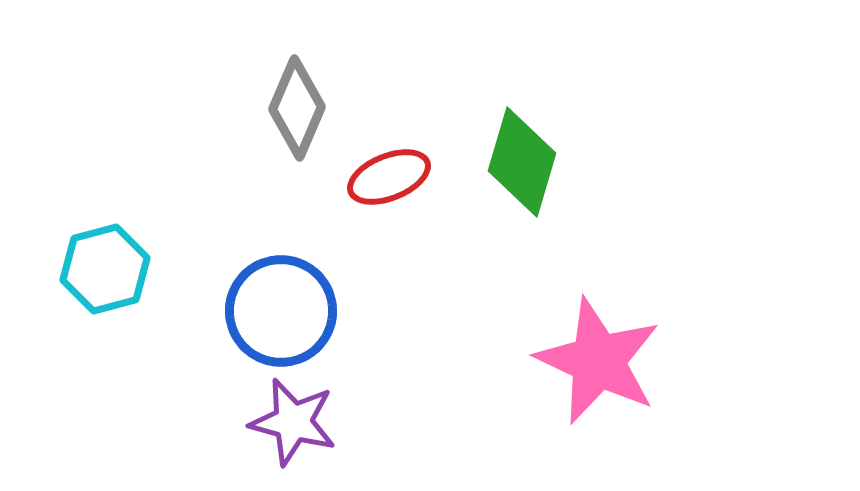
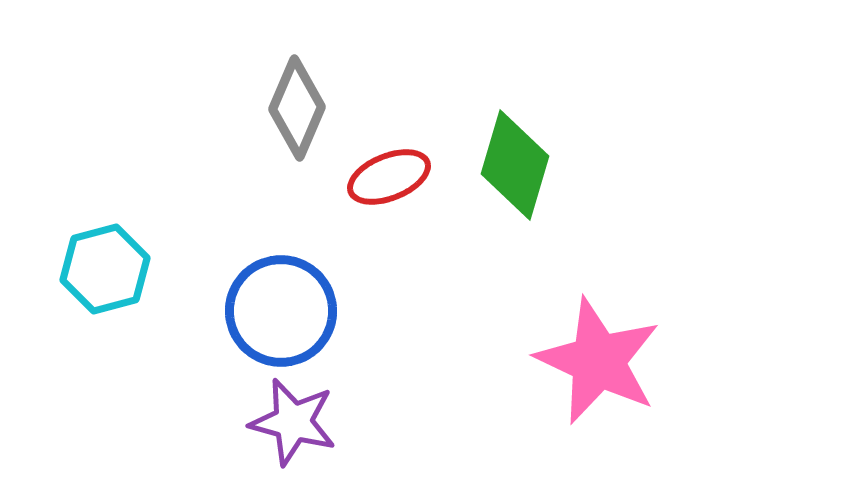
green diamond: moved 7 px left, 3 px down
